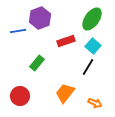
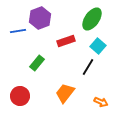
cyan square: moved 5 px right
orange arrow: moved 6 px right, 1 px up
